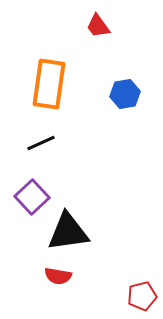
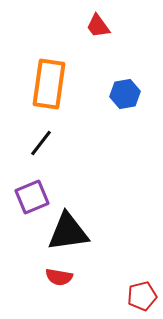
black line: rotated 28 degrees counterclockwise
purple square: rotated 20 degrees clockwise
red semicircle: moved 1 px right, 1 px down
